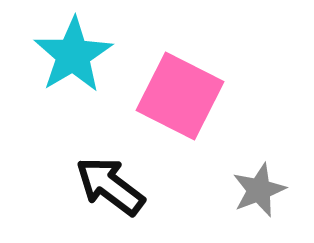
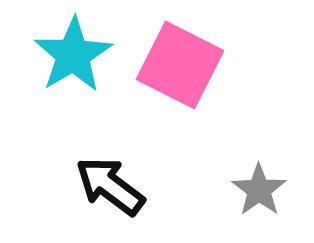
pink square: moved 31 px up
gray star: rotated 14 degrees counterclockwise
